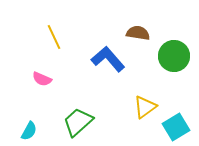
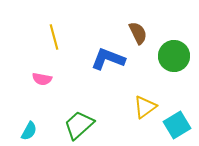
brown semicircle: rotated 55 degrees clockwise
yellow line: rotated 10 degrees clockwise
blue L-shape: rotated 28 degrees counterclockwise
pink semicircle: rotated 12 degrees counterclockwise
green trapezoid: moved 1 px right, 3 px down
cyan square: moved 1 px right, 2 px up
